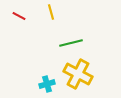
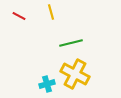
yellow cross: moved 3 px left
